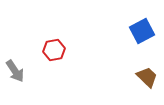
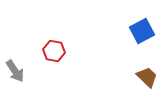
red hexagon: moved 1 px down; rotated 20 degrees clockwise
